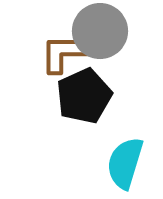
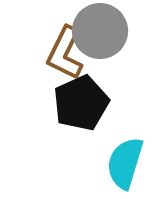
brown L-shape: rotated 64 degrees counterclockwise
black pentagon: moved 3 px left, 7 px down
